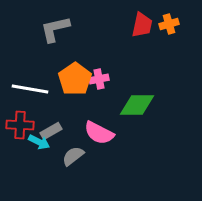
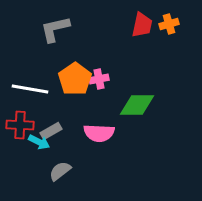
pink semicircle: rotated 24 degrees counterclockwise
gray semicircle: moved 13 px left, 15 px down
